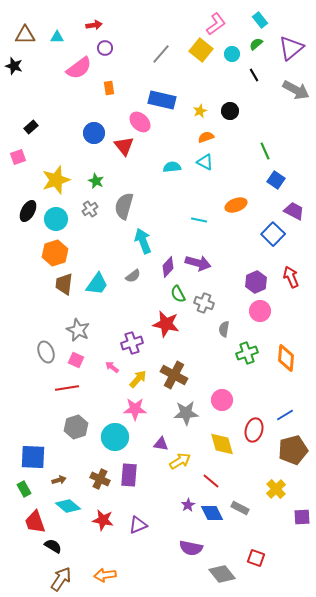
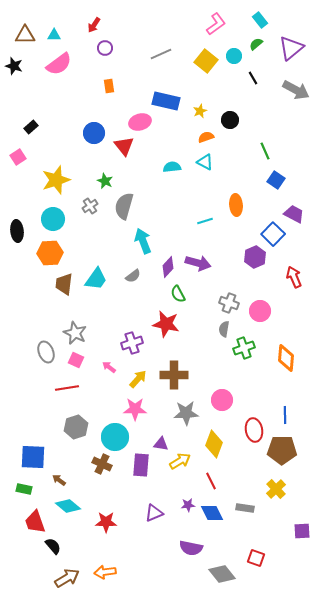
red arrow at (94, 25): rotated 133 degrees clockwise
cyan triangle at (57, 37): moved 3 px left, 2 px up
yellow square at (201, 50): moved 5 px right, 11 px down
gray line at (161, 54): rotated 25 degrees clockwise
cyan circle at (232, 54): moved 2 px right, 2 px down
pink semicircle at (79, 68): moved 20 px left, 4 px up
black line at (254, 75): moved 1 px left, 3 px down
orange rectangle at (109, 88): moved 2 px up
blue rectangle at (162, 100): moved 4 px right, 1 px down
black circle at (230, 111): moved 9 px down
pink ellipse at (140, 122): rotated 60 degrees counterclockwise
pink square at (18, 157): rotated 14 degrees counterclockwise
green star at (96, 181): moved 9 px right
orange ellipse at (236, 205): rotated 75 degrees counterclockwise
gray cross at (90, 209): moved 3 px up
black ellipse at (28, 211): moved 11 px left, 20 px down; rotated 35 degrees counterclockwise
purple trapezoid at (294, 211): moved 3 px down
cyan circle at (56, 219): moved 3 px left
cyan line at (199, 220): moved 6 px right, 1 px down; rotated 28 degrees counterclockwise
orange hexagon at (55, 253): moved 5 px left; rotated 15 degrees clockwise
red arrow at (291, 277): moved 3 px right
purple hexagon at (256, 282): moved 1 px left, 25 px up
cyan trapezoid at (97, 284): moved 1 px left, 5 px up
gray cross at (204, 303): moved 25 px right
gray star at (78, 330): moved 3 px left, 3 px down
green cross at (247, 353): moved 3 px left, 5 px up
pink arrow at (112, 367): moved 3 px left
brown cross at (174, 375): rotated 28 degrees counterclockwise
blue line at (285, 415): rotated 60 degrees counterclockwise
red ellipse at (254, 430): rotated 25 degrees counterclockwise
yellow diamond at (222, 444): moved 8 px left; rotated 36 degrees clockwise
brown pentagon at (293, 450): moved 11 px left; rotated 16 degrees clockwise
purple rectangle at (129, 475): moved 12 px right, 10 px up
brown cross at (100, 479): moved 2 px right, 15 px up
brown arrow at (59, 480): rotated 128 degrees counterclockwise
red line at (211, 481): rotated 24 degrees clockwise
green rectangle at (24, 489): rotated 49 degrees counterclockwise
purple star at (188, 505): rotated 24 degrees clockwise
gray rectangle at (240, 508): moved 5 px right; rotated 18 degrees counterclockwise
purple square at (302, 517): moved 14 px down
red star at (103, 520): moved 3 px right, 2 px down; rotated 10 degrees counterclockwise
purple triangle at (138, 525): moved 16 px right, 12 px up
black semicircle at (53, 546): rotated 18 degrees clockwise
orange arrow at (105, 575): moved 3 px up
brown arrow at (61, 579): moved 6 px right, 1 px up; rotated 25 degrees clockwise
